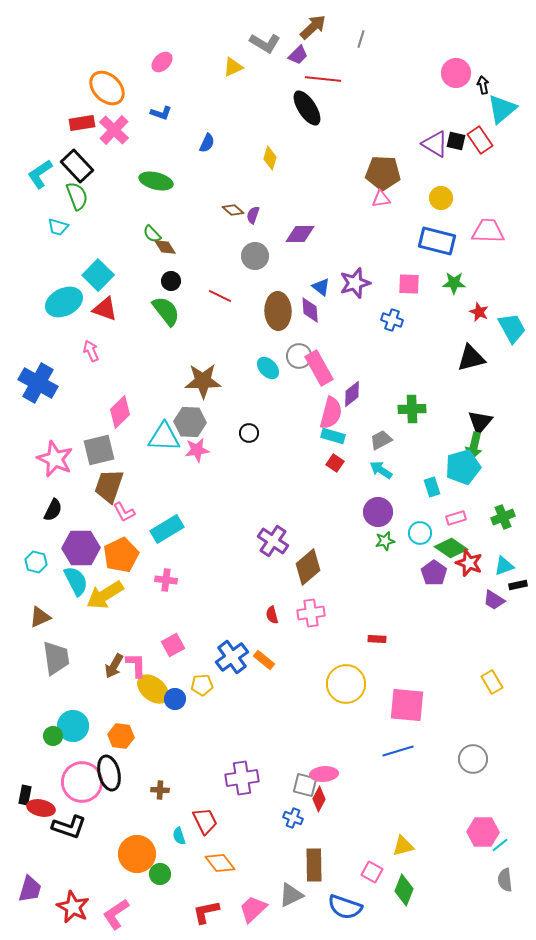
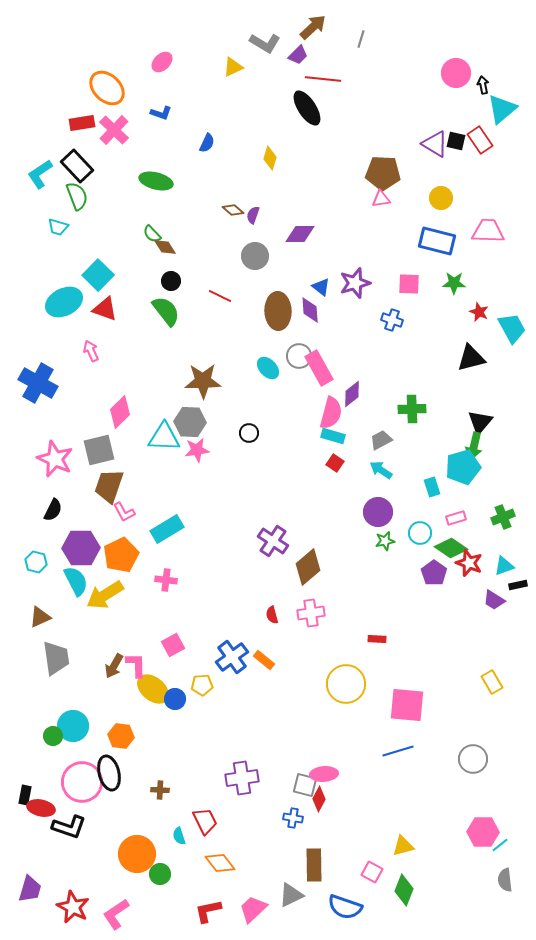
blue cross at (293, 818): rotated 12 degrees counterclockwise
red L-shape at (206, 912): moved 2 px right, 1 px up
